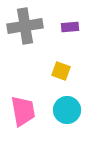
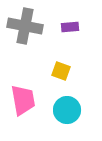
gray cross: rotated 20 degrees clockwise
pink trapezoid: moved 11 px up
